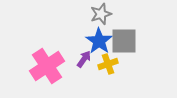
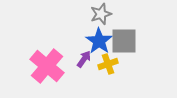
pink cross: rotated 16 degrees counterclockwise
